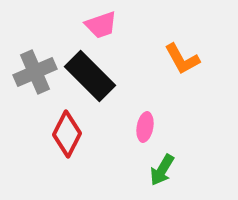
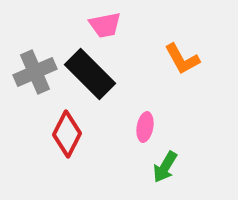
pink trapezoid: moved 4 px right; rotated 8 degrees clockwise
black rectangle: moved 2 px up
green arrow: moved 3 px right, 3 px up
